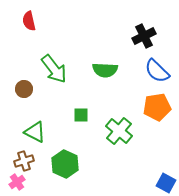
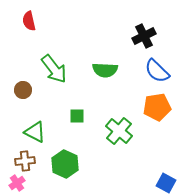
brown circle: moved 1 px left, 1 px down
green square: moved 4 px left, 1 px down
brown cross: moved 1 px right; rotated 12 degrees clockwise
pink cross: moved 1 px down
